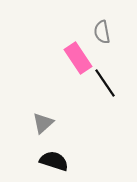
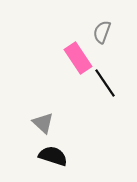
gray semicircle: rotated 30 degrees clockwise
gray triangle: rotated 35 degrees counterclockwise
black semicircle: moved 1 px left, 5 px up
